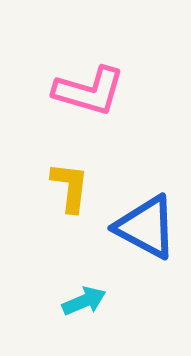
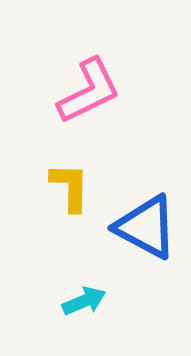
pink L-shape: rotated 42 degrees counterclockwise
yellow L-shape: rotated 6 degrees counterclockwise
